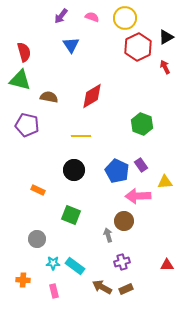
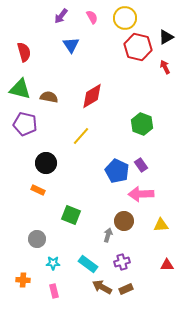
pink semicircle: rotated 40 degrees clockwise
red hexagon: rotated 20 degrees counterclockwise
green triangle: moved 9 px down
purple pentagon: moved 2 px left, 1 px up
yellow line: rotated 48 degrees counterclockwise
black circle: moved 28 px left, 7 px up
yellow triangle: moved 4 px left, 43 px down
pink arrow: moved 3 px right, 2 px up
gray arrow: rotated 32 degrees clockwise
cyan rectangle: moved 13 px right, 2 px up
